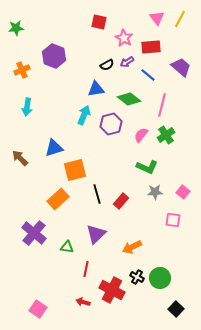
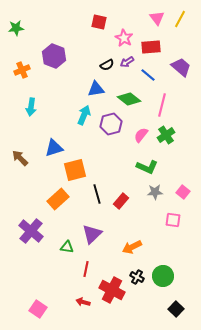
cyan arrow at (27, 107): moved 4 px right
purple cross at (34, 233): moved 3 px left, 2 px up
purple triangle at (96, 234): moved 4 px left
green circle at (160, 278): moved 3 px right, 2 px up
